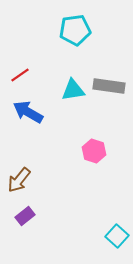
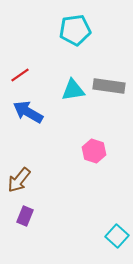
purple rectangle: rotated 30 degrees counterclockwise
